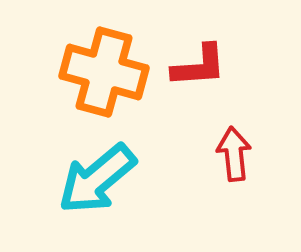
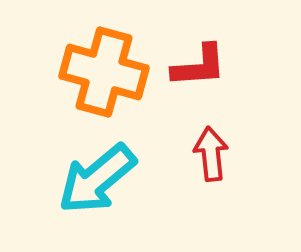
red arrow: moved 23 px left
